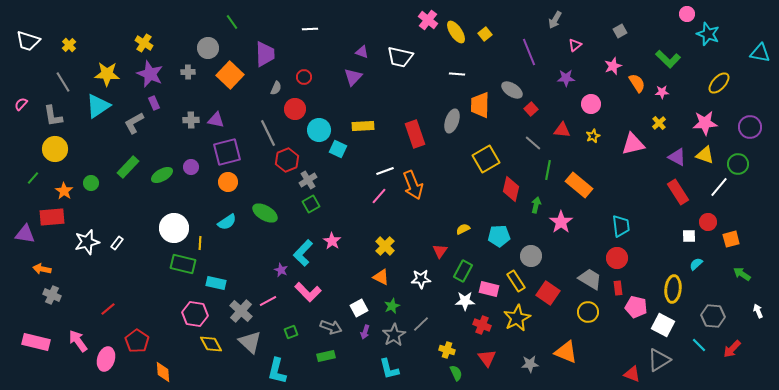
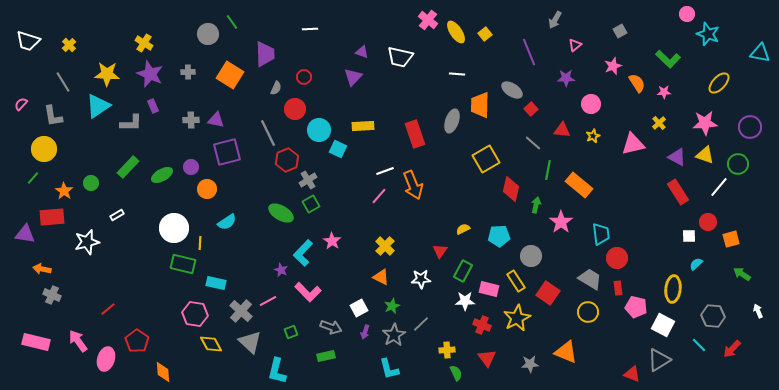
gray circle at (208, 48): moved 14 px up
orange square at (230, 75): rotated 12 degrees counterclockwise
pink star at (662, 92): moved 2 px right
purple rectangle at (154, 103): moved 1 px left, 3 px down
gray L-shape at (134, 123): moved 3 px left; rotated 150 degrees counterclockwise
yellow circle at (55, 149): moved 11 px left
orange circle at (228, 182): moved 21 px left, 7 px down
green ellipse at (265, 213): moved 16 px right
cyan trapezoid at (621, 226): moved 20 px left, 8 px down
white rectangle at (117, 243): moved 28 px up; rotated 24 degrees clockwise
yellow cross at (447, 350): rotated 21 degrees counterclockwise
